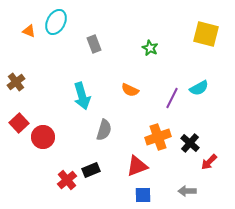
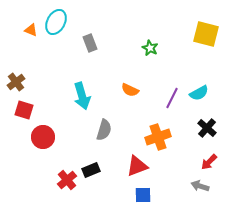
orange triangle: moved 2 px right, 1 px up
gray rectangle: moved 4 px left, 1 px up
cyan semicircle: moved 5 px down
red square: moved 5 px right, 13 px up; rotated 30 degrees counterclockwise
black cross: moved 17 px right, 15 px up
gray arrow: moved 13 px right, 5 px up; rotated 18 degrees clockwise
